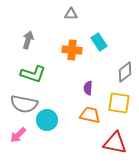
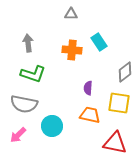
gray arrow: moved 3 px down; rotated 24 degrees counterclockwise
cyan circle: moved 5 px right, 6 px down
